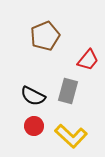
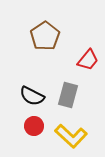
brown pentagon: rotated 12 degrees counterclockwise
gray rectangle: moved 4 px down
black semicircle: moved 1 px left
